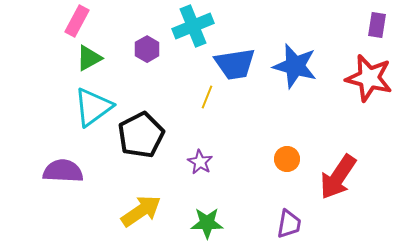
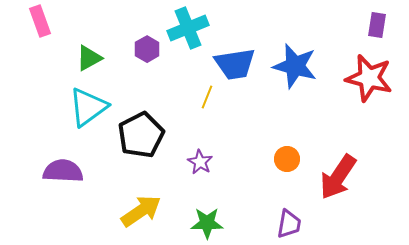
pink rectangle: moved 37 px left; rotated 48 degrees counterclockwise
cyan cross: moved 5 px left, 2 px down
cyan triangle: moved 5 px left
